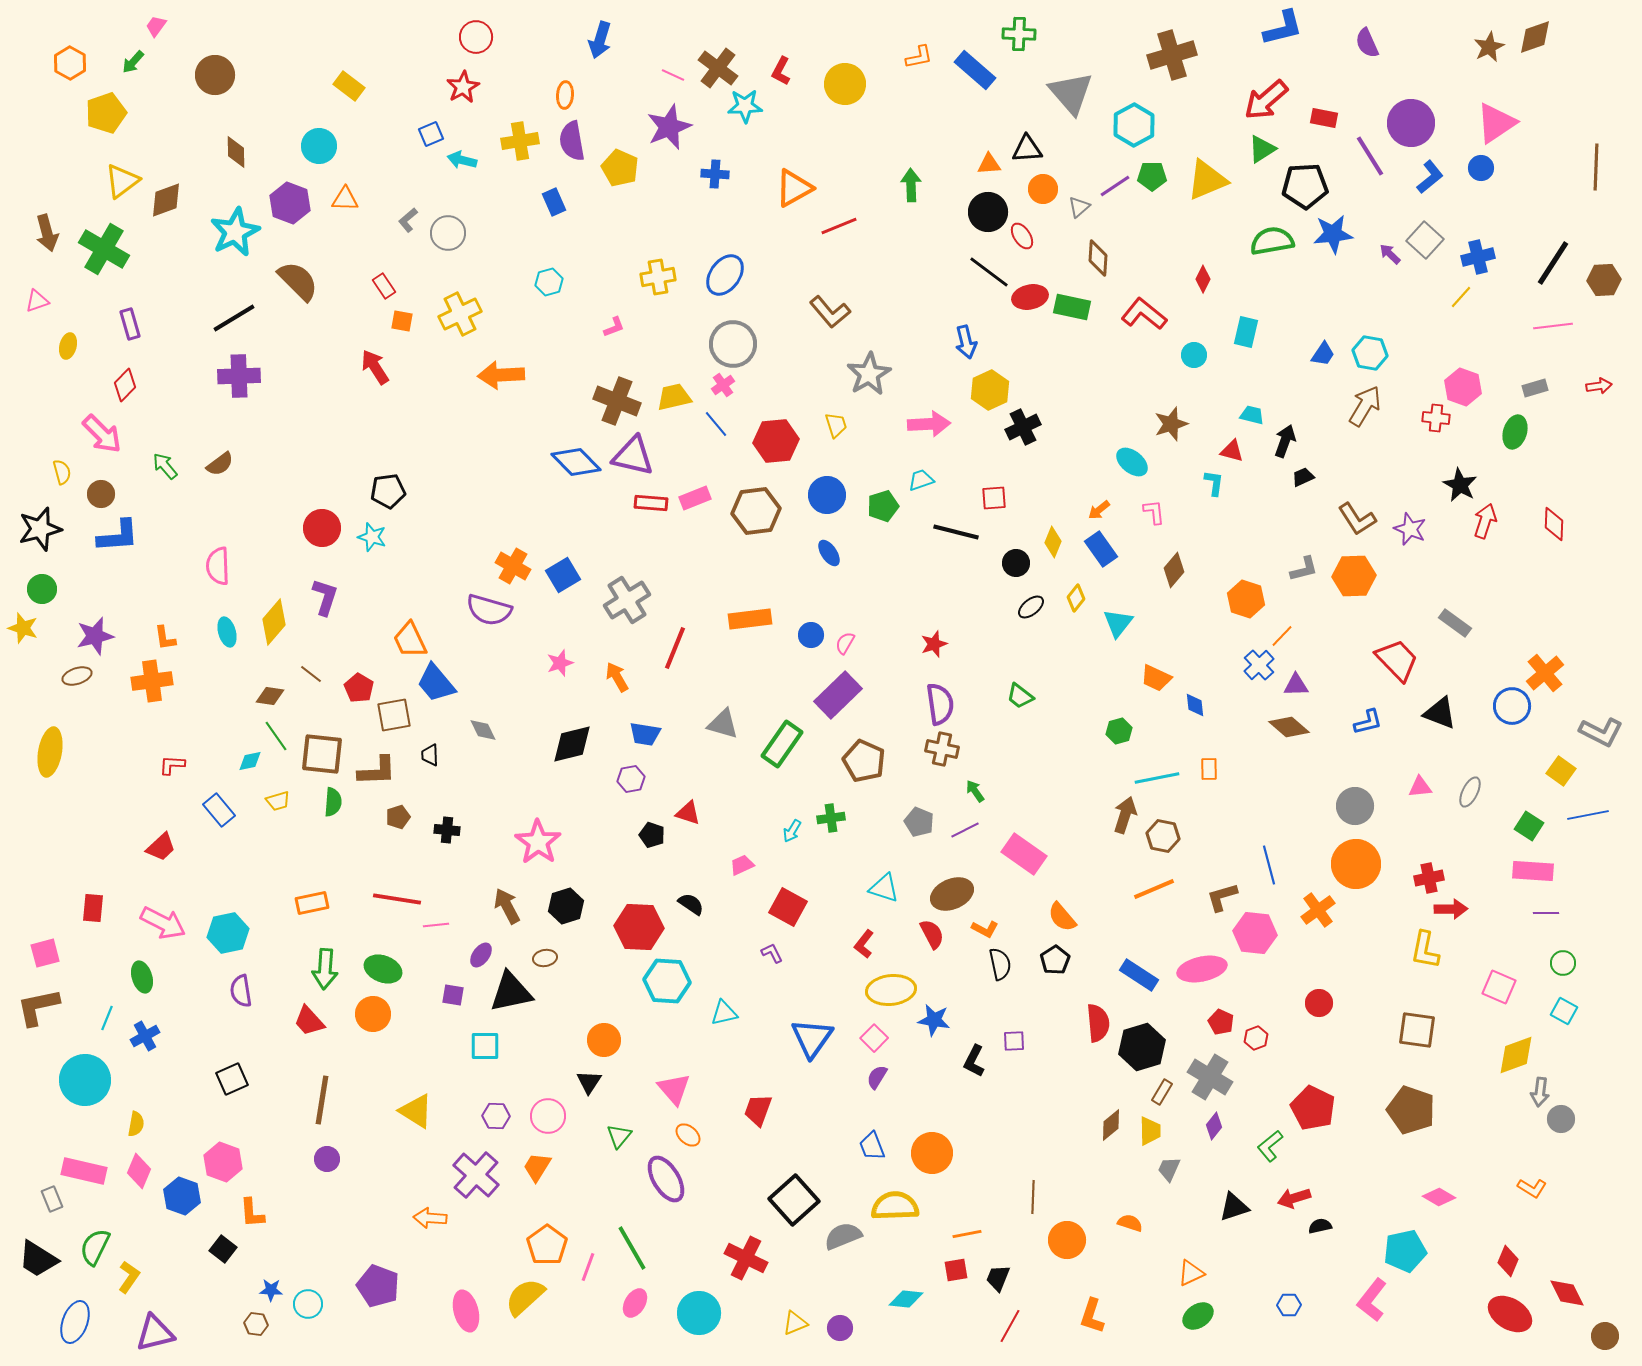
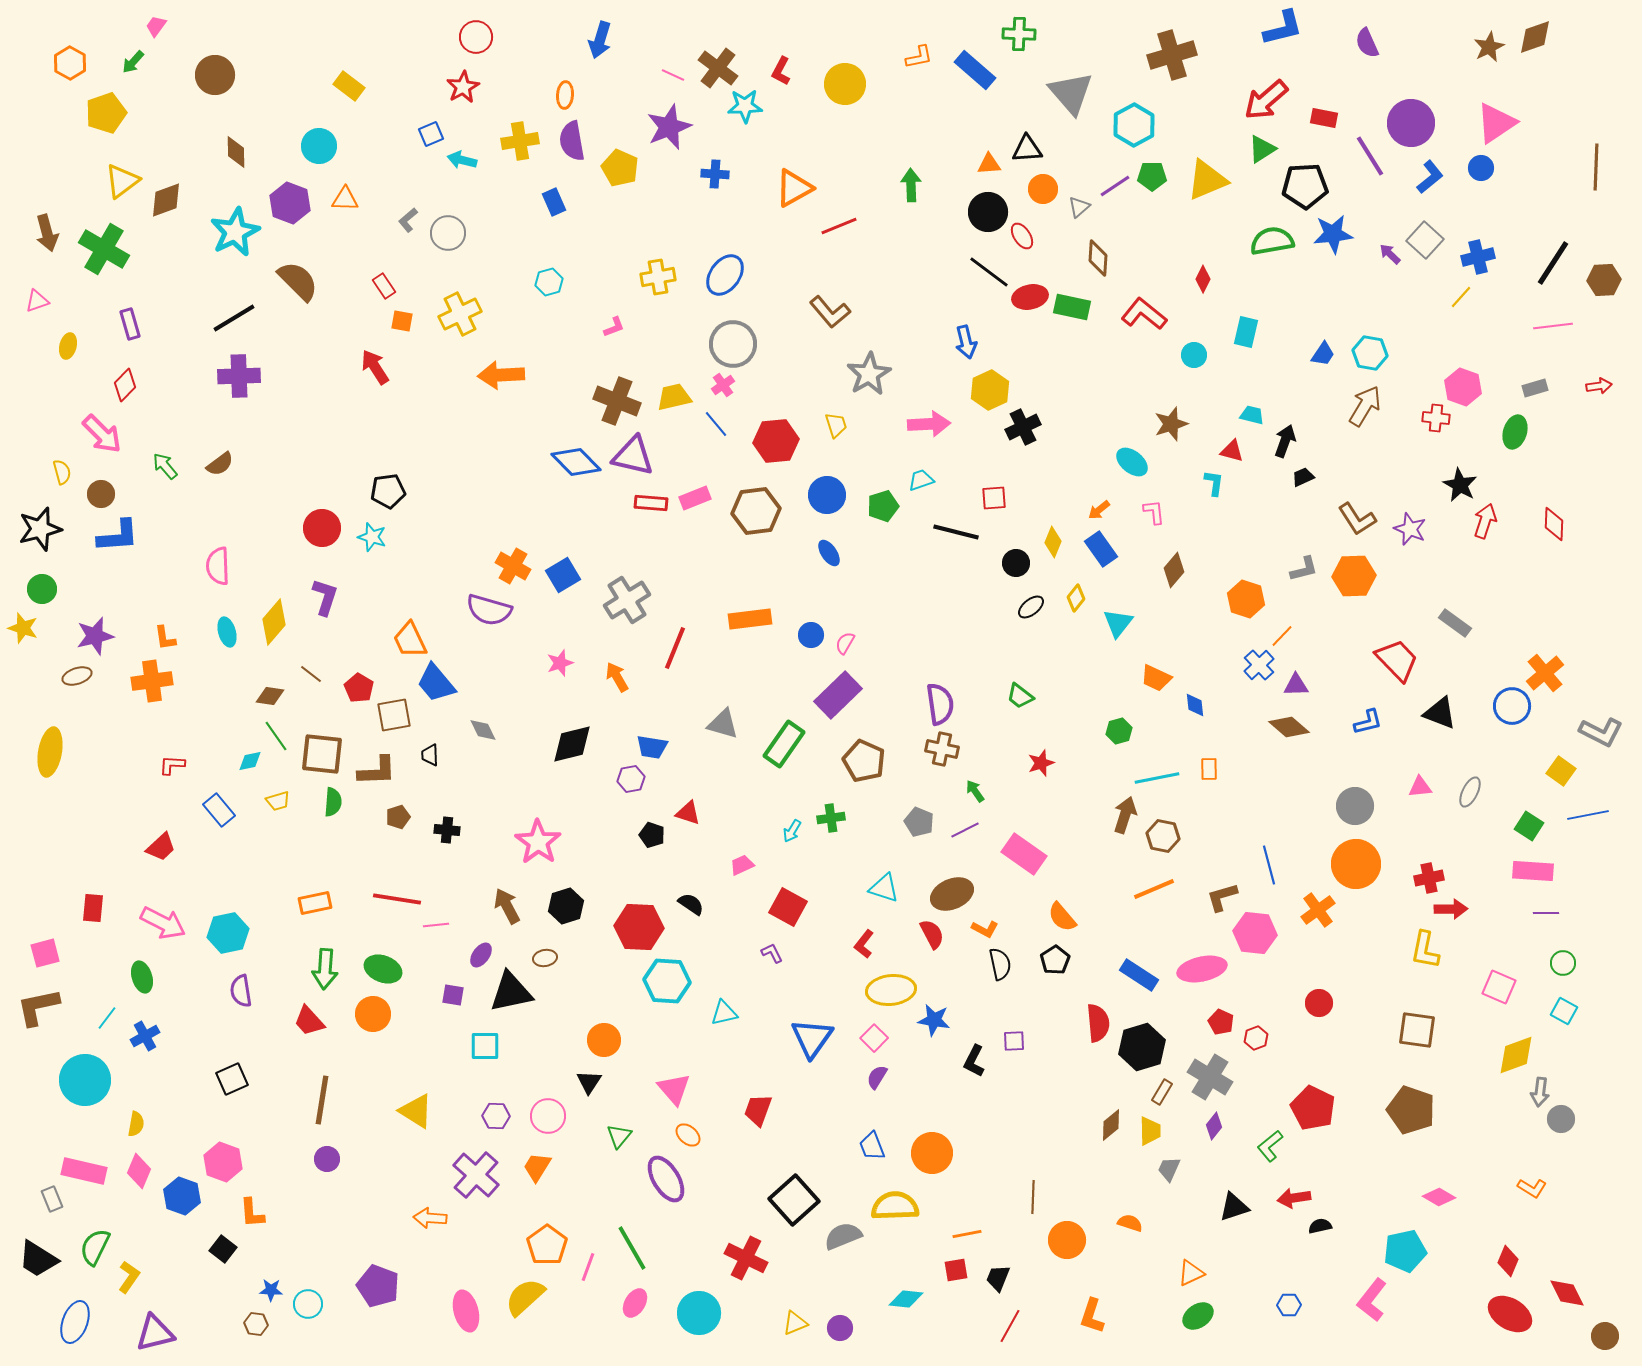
red star at (934, 644): moved 107 px right, 119 px down
blue trapezoid at (645, 734): moved 7 px right, 13 px down
green rectangle at (782, 744): moved 2 px right
orange rectangle at (312, 903): moved 3 px right
cyan line at (107, 1018): rotated 15 degrees clockwise
red arrow at (1294, 1198): rotated 8 degrees clockwise
